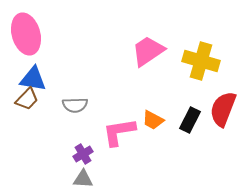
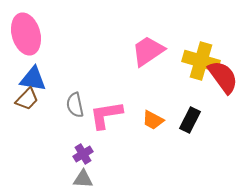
gray semicircle: rotated 80 degrees clockwise
red semicircle: moved 32 px up; rotated 123 degrees clockwise
pink L-shape: moved 13 px left, 17 px up
